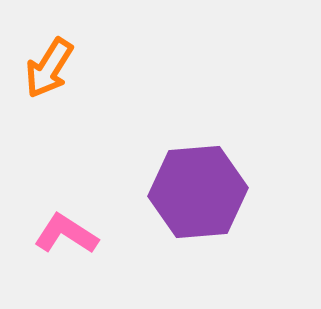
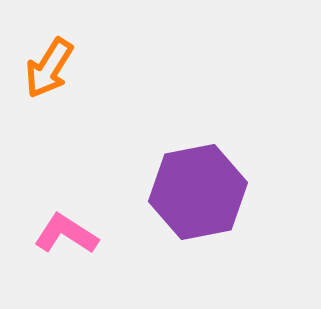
purple hexagon: rotated 6 degrees counterclockwise
